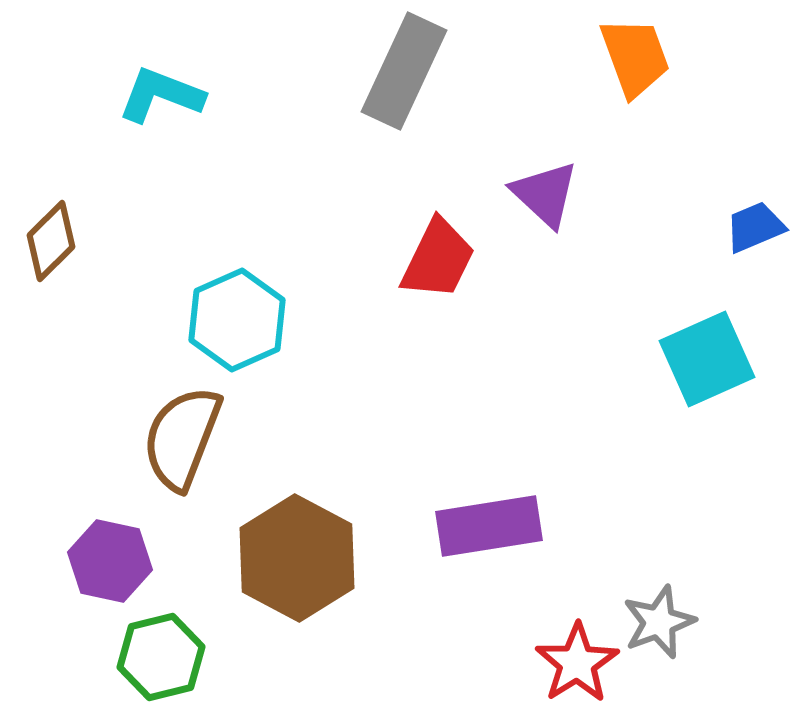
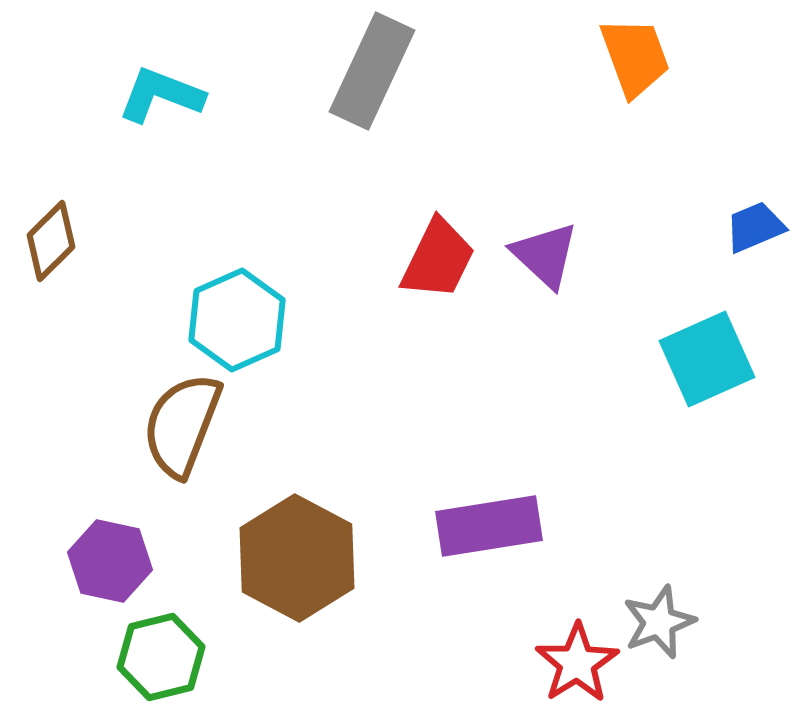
gray rectangle: moved 32 px left
purple triangle: moved 61 px down
brown semicircle: moved 13 px up
